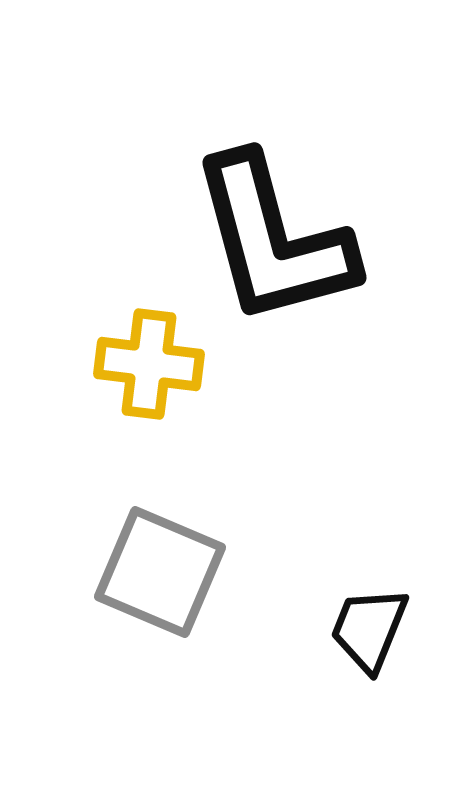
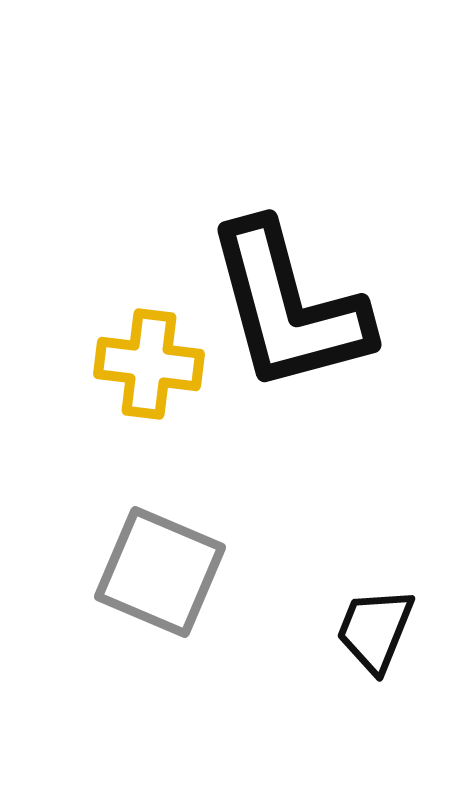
black L-shape: moved 15 px right, 67 px down
black trapezoid: moved 6 px right, 1 px down
